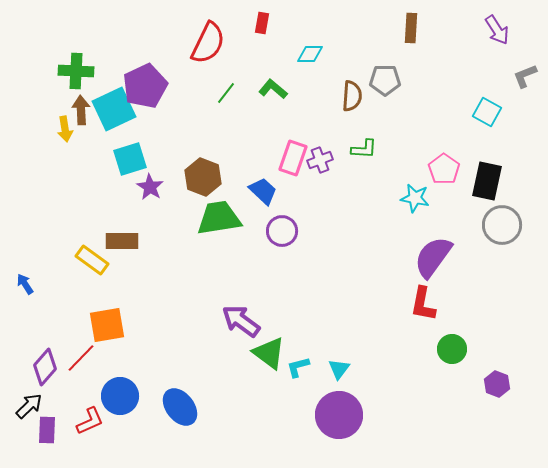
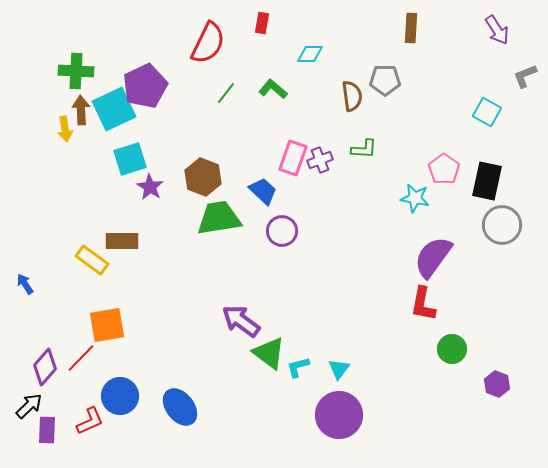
brown semicircle at (352, 96): rotated 12 degrees counterclockwise
